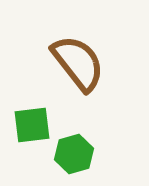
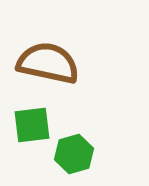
brown semicircle: moved 30 px left; rotated 40 degrees counterclockwise
